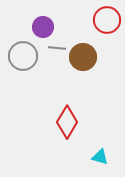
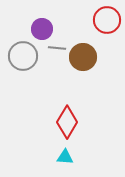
purple circle: moved 1 px left, 2 px down
cyan triangle: moved 35 px left; rotated 12 degrees counterclockwise
